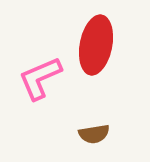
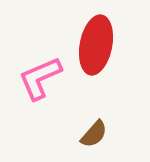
brown semicircle: rotated 40 degrees counterclockwise
